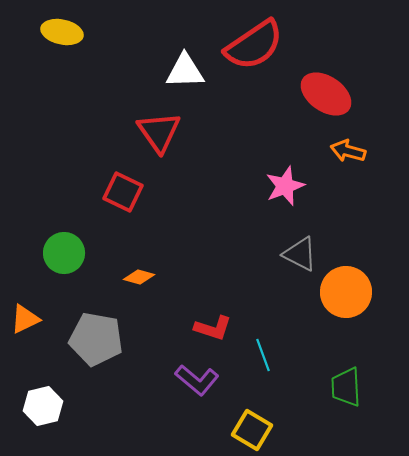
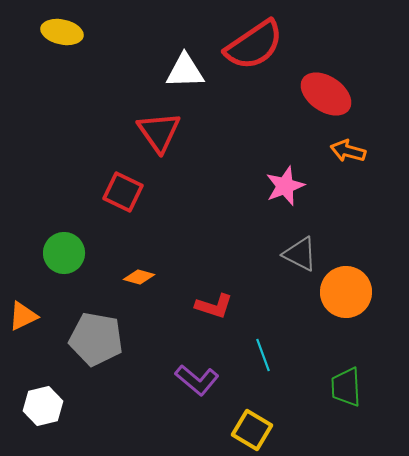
orange triangle: moved 2 px left, 3 px up
red L-shape: moved 1 px right, 22 px up
